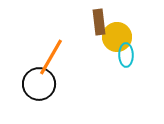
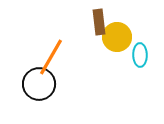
cyan ellipse: moved 14 px right
